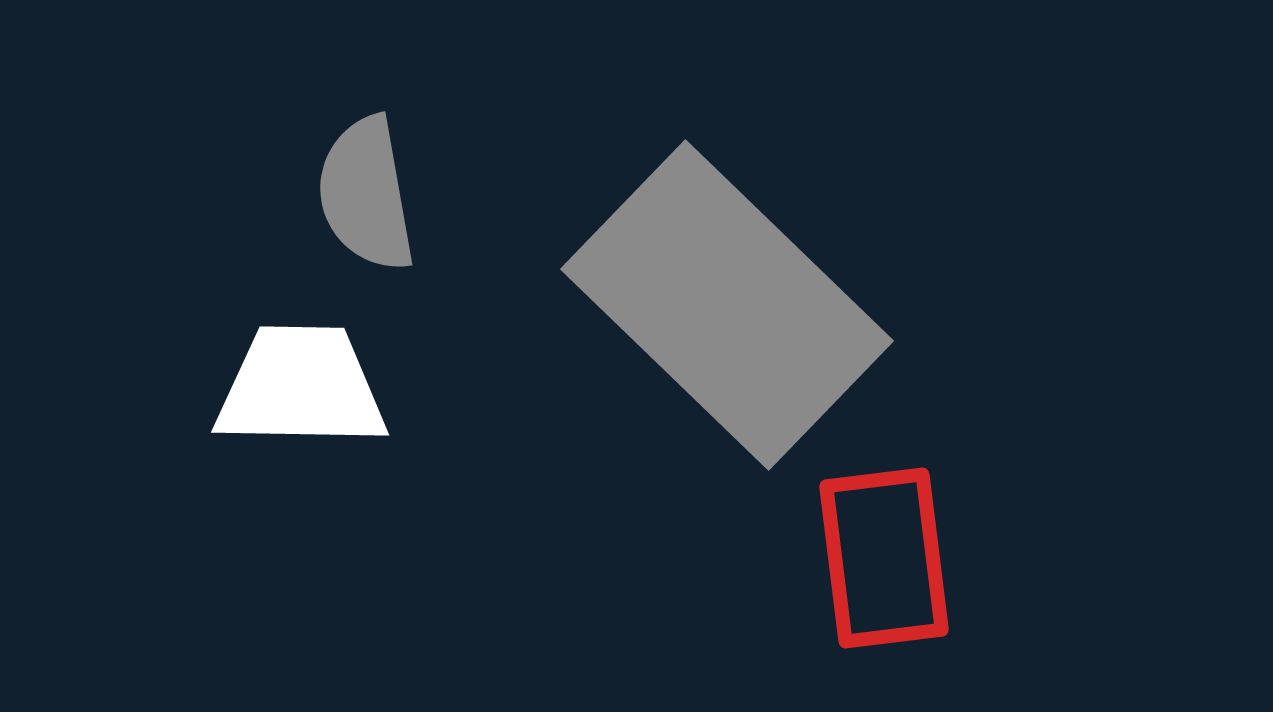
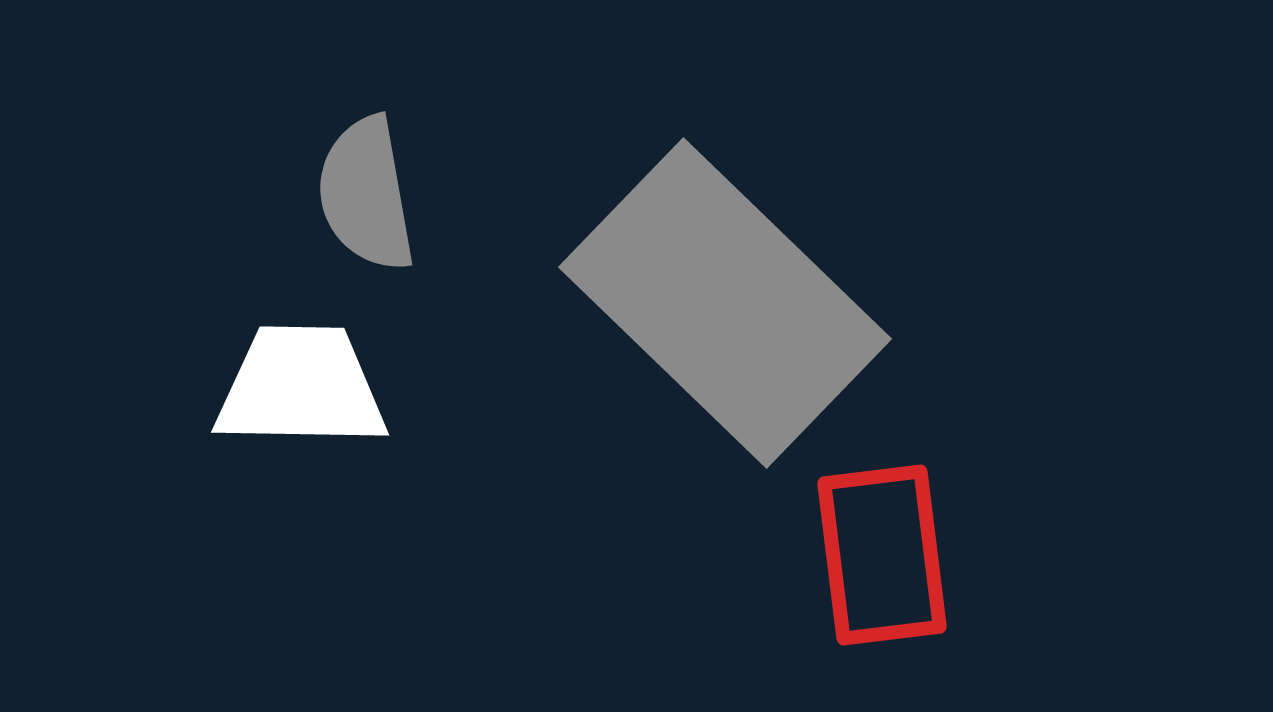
gray rectangle: moved 2 px left, 2 px up
red rectangle: moved 2 px left, 3 px up
